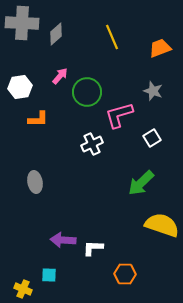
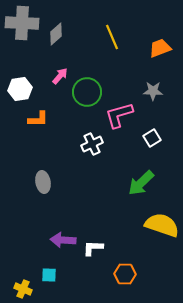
white hexagon: moved 2 px down
gray star: rotated 18 degrees counterclockwise
gray ellipse: moved 8 px right
